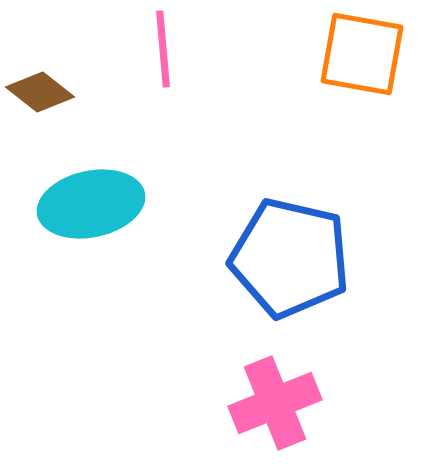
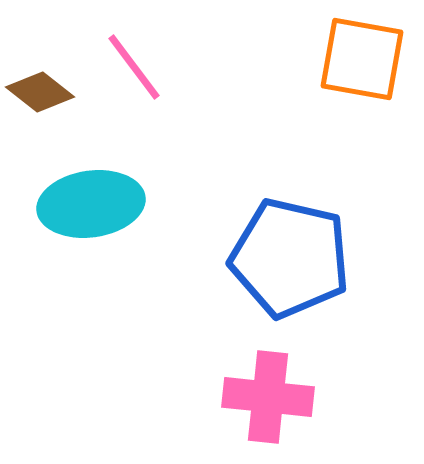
pink line: moved 29 px left, 18 px down; rotated 32 degrees counterclockwise
orange square: moved 5 px down
cyan ellipse: rotated 4 degrees clockwise
pink cross: moved 7 px left, 6 px up; rotated 28 degrees clockwise
